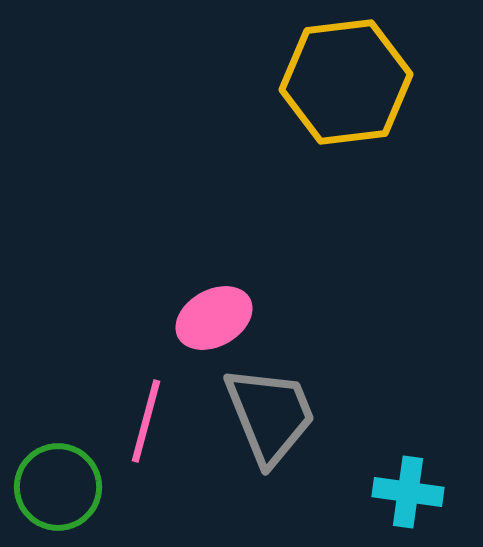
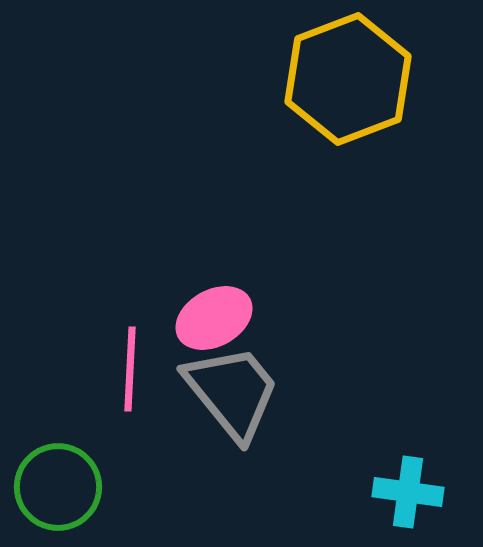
yellow hexagon: moved 2 px right, 3 px up; rotated 14 degrees counterclockwise
gray trapezoid: moved 38 px left, 23 px up; rotated 17 degrees counterclockwise
pink line: moved 16 px left, 52 px up; rotated 12 degrees counterclockwise
